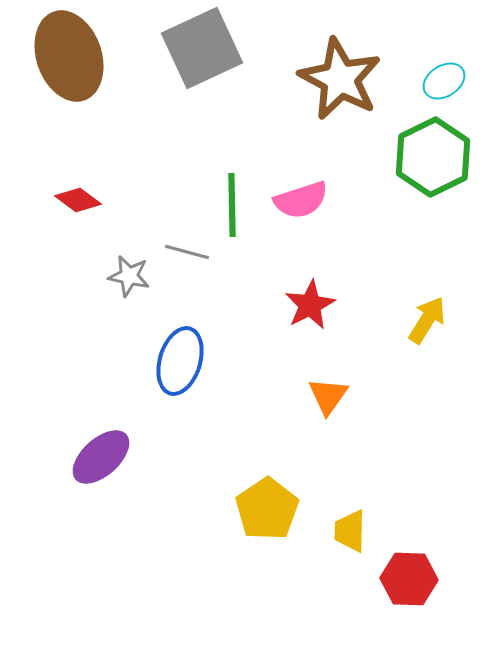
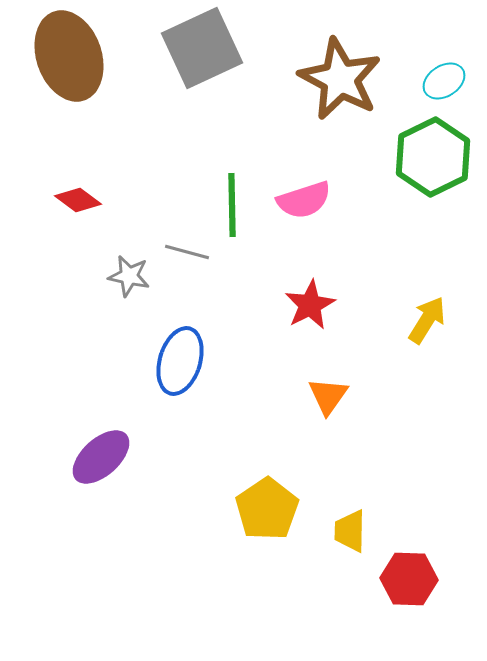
pink semicircle: moved 3 px right
